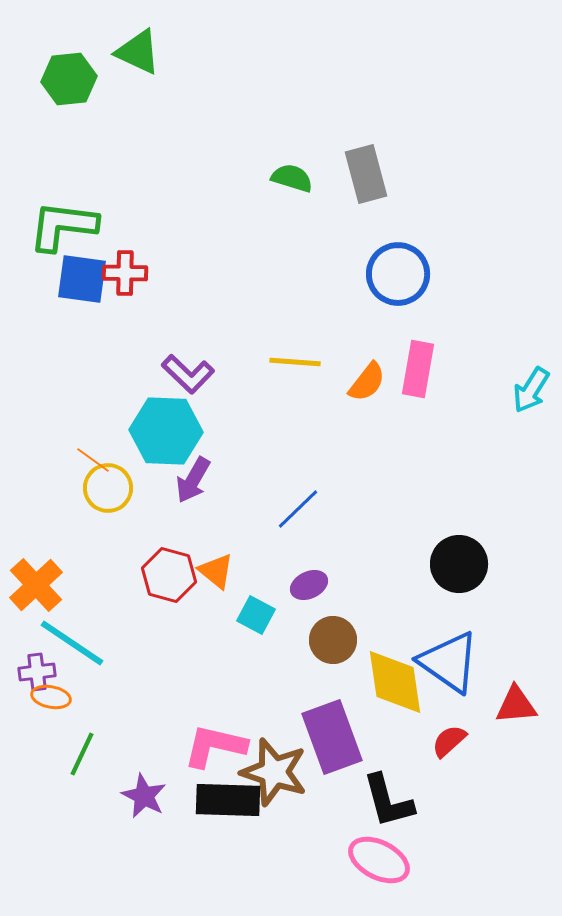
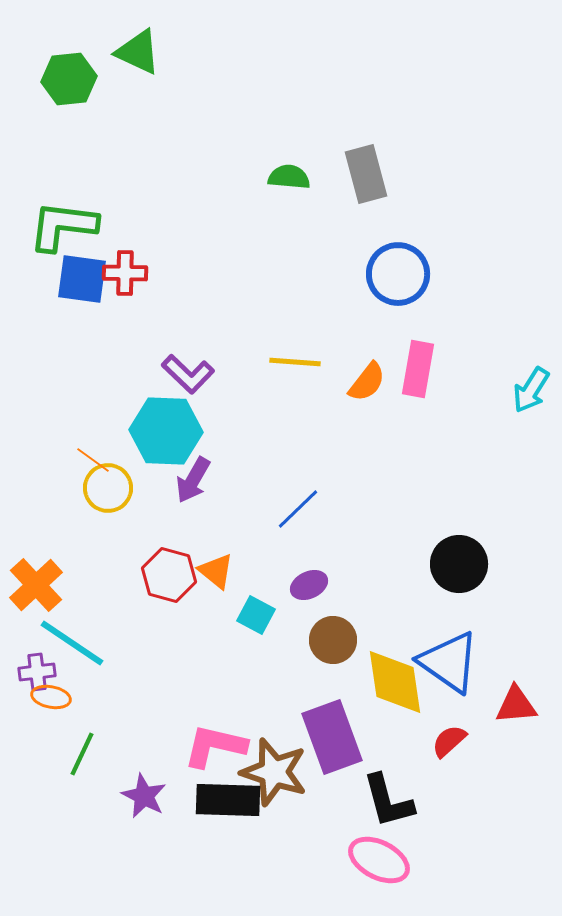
green semicircle: moved 3 px left, 1 px up; rotated 12 degrees counterclockwise
